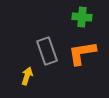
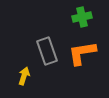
green cross: rotated 18 degrees counterclockwise
yellow arrow: moved 3 px left
